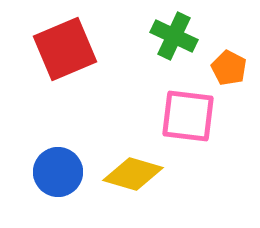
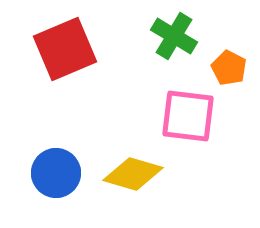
green cross: rotated 6 degrees clockwise
blue circle: moved 2 px left, 1 px down
